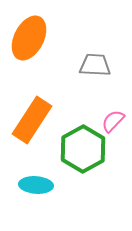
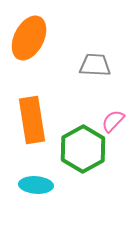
orange rectangle: rotated 42 degrees counterclockwise
